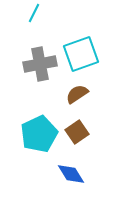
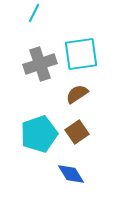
cyan square: rotated 12 degrees clockwise
gray cross: rotated 8 degrees counterclockwise
cyan pentagon: rotated 6 degrees clockwise
